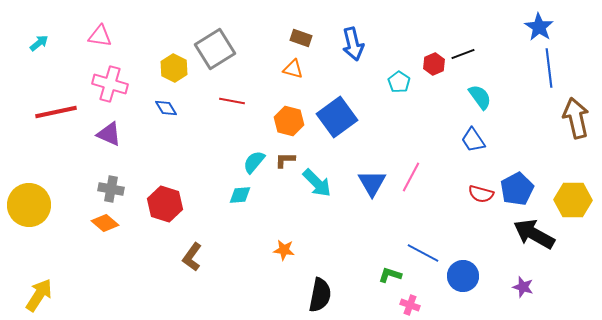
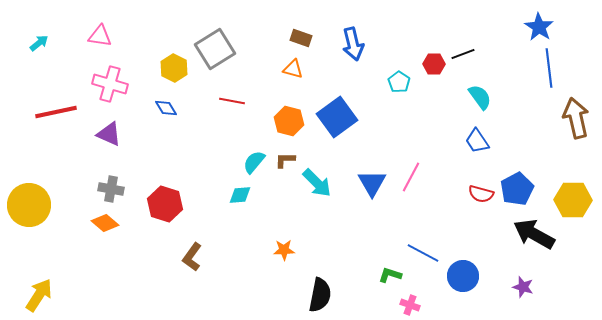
red hexagon at (434, 64): rotated 25 degrees clockwise
blue trapezoid at (473, 140): moved 4 px right, 1 px down
orange star at (284, 250): rotated 10 degrees counterclockwise
